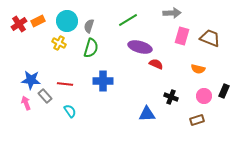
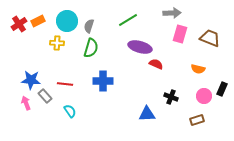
pink rectangle: moved 2 px left, 2 px up
yellow cross: moved 2 px left; rotated 24 degrees counterclockwise
black rectangle: moved 2 px left, 2 px up
